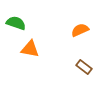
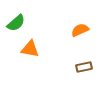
green semicircle: rotated 120 degrees clockwise
brown rectangle: rotated 49 degrees counterclockwise
